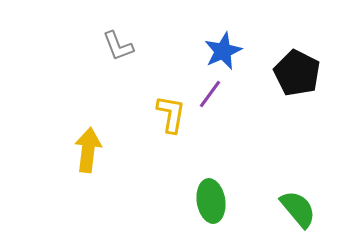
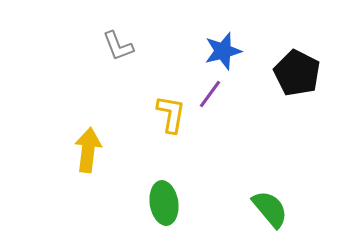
blue star: rotated 9 degrees clockwise
green ellipse: moved 47 px left, 2 px down
green semicircle: moved 28 px left
